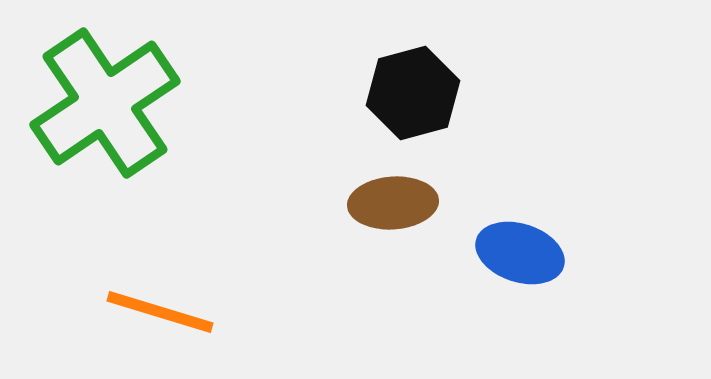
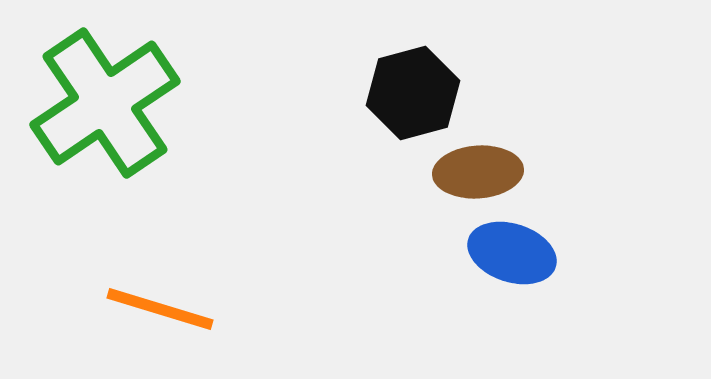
brown ellipse: moved 85 px right, 31 px up
blue ellipse: moved 8 px left
orange line: moved 3 px up
